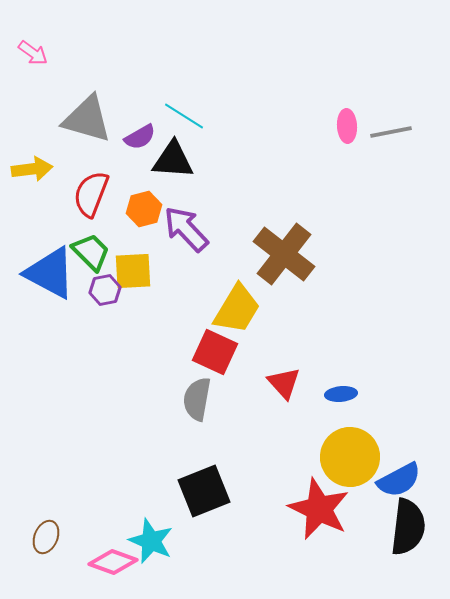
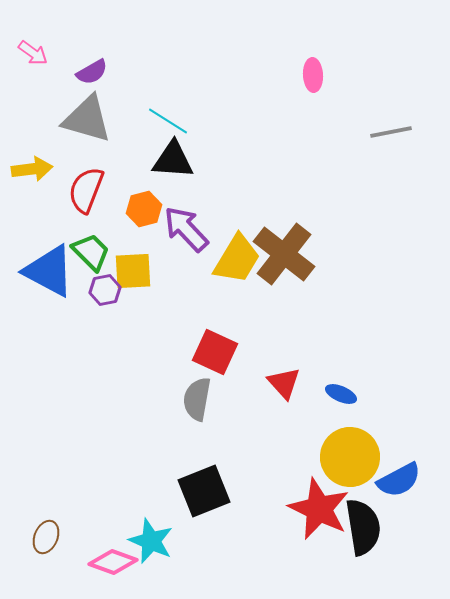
cyan line: moved 16 px left, 5 px down
pink ellipse: moved 34 px left, 51 px up
purple semicircle: moved 48 px left, 65 px up
red semicircle: moved 5 px left, 4 px up
blue triangle: moved 1 px left, 2 px up
yellow trapezoid: moved 50 px up
blue ellipse: rotated 28 degrees clockwise
black semicircle: moved 45 px left; rotated 16 degrees counterclockwise
